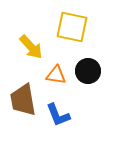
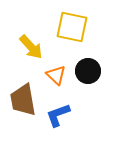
orange triangle: rotated 35 degrees clockwise
blue L-shape: rotated 92 degrees clockwise
